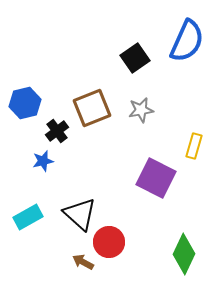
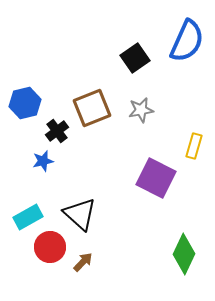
red circle: moved 59 px left, 5 px down
brown arrow: rotated 105 degrees clockwise
